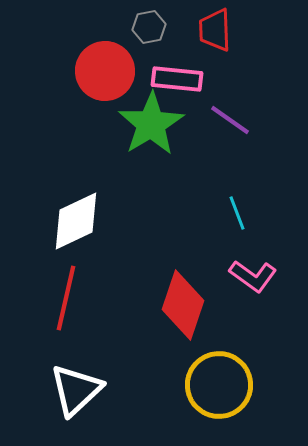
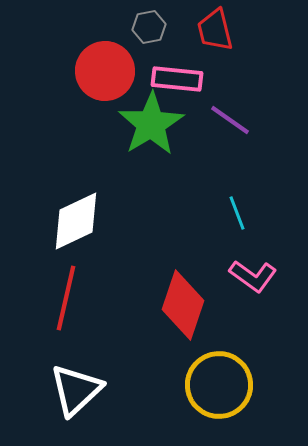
red trapezoid: rotated 12 degrees counterclockwise
